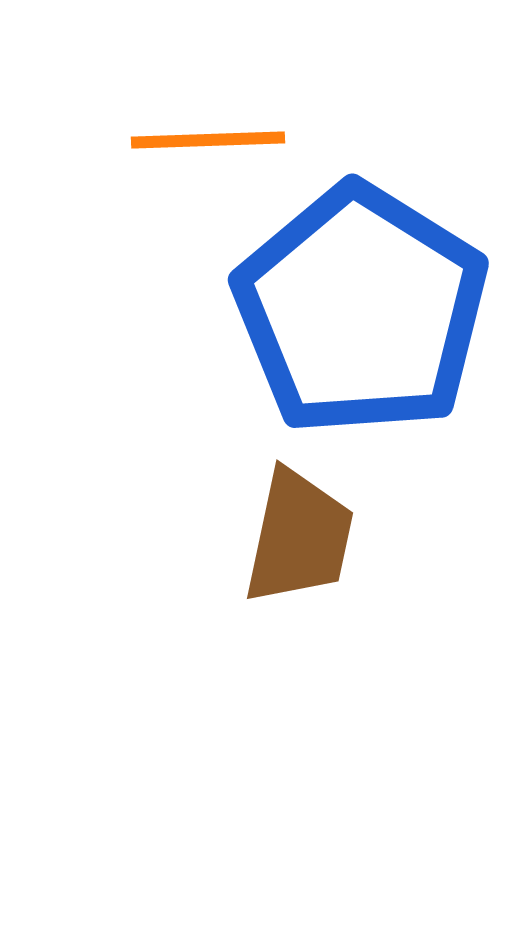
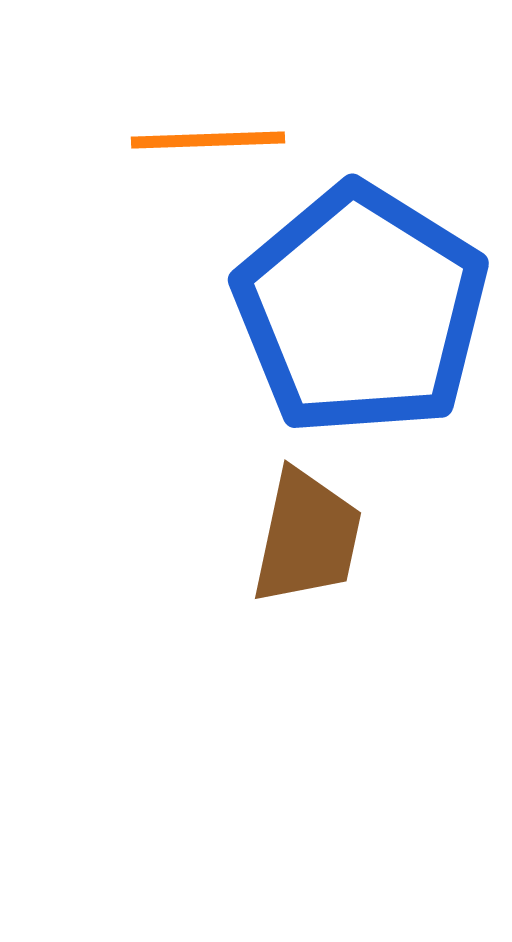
brown trapezoid: moved 8 px right
